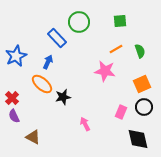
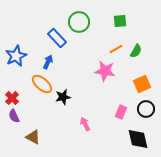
green semicircle: moved 4 px left; rotated 48 degrees clockwise
black circle: moved 2 px right, 2 px down
